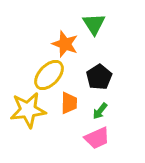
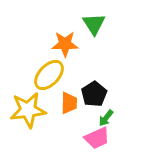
orange star: rotated 20 degrees counterclockwise
black pentagon: moved 5 px left, 17 px down
green arrow: moved 6 px right, 7 px down
